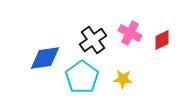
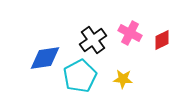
cyan pentagon: moved 2 px left, 1 px up; rotated 8 degrees clockwise
